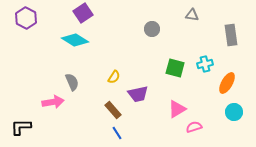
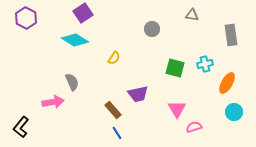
yellow semicircle: moved 19 px up
pink triangle: rotated 30 degrees counterclockwise
black L-shape: rotated 50 degrees counterclockwise
